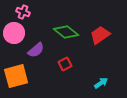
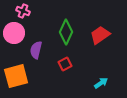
pink cross: moved 1 px up
green diamond: rotated 75 degrees clockwise
purple semicircle: rotated 144 degrees clockwise
